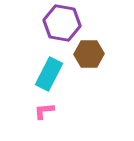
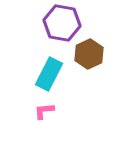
brown hexagon: rotated 24 degrees counterclockwise
